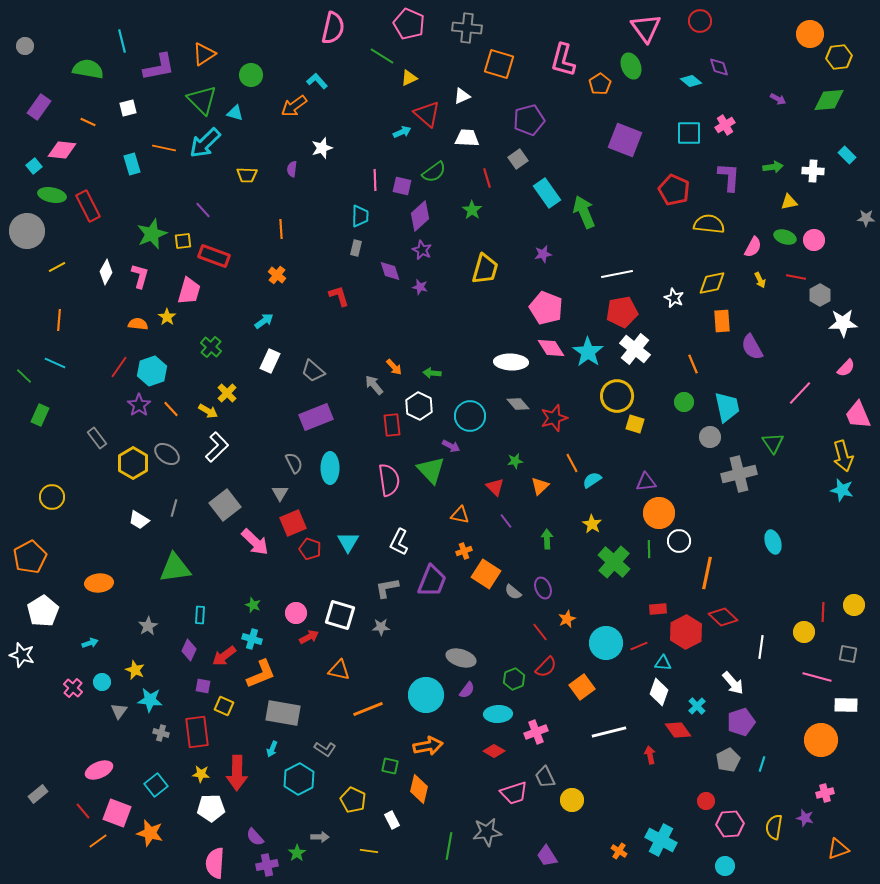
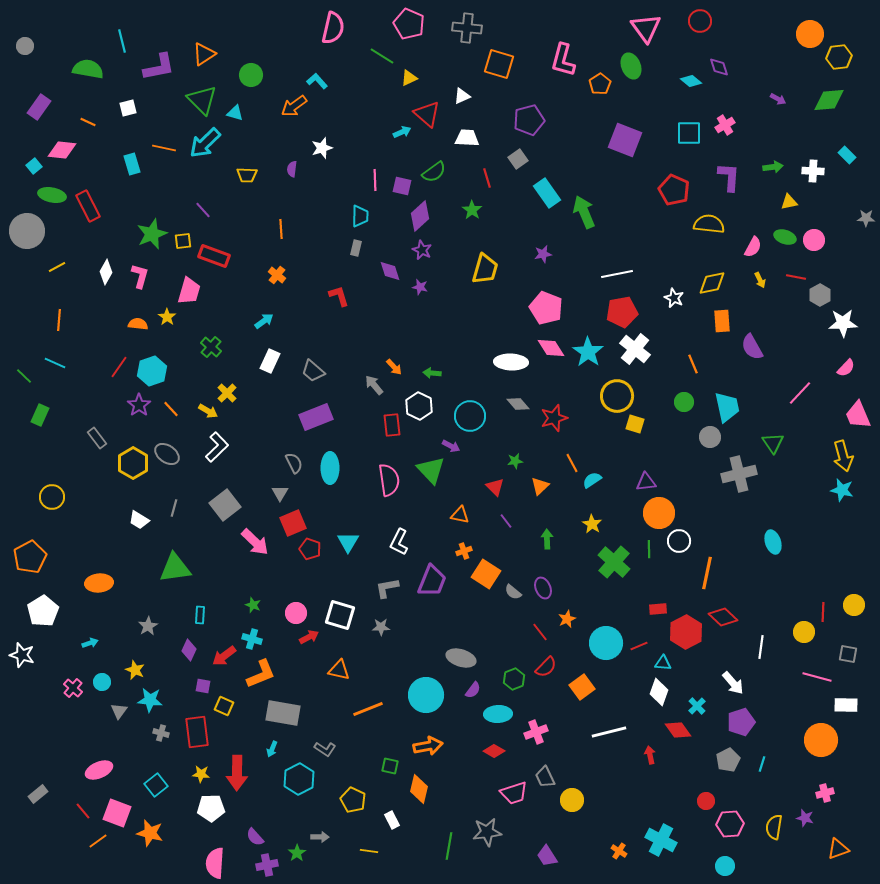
purple semicircle at (467, 690): moved 6 px right
